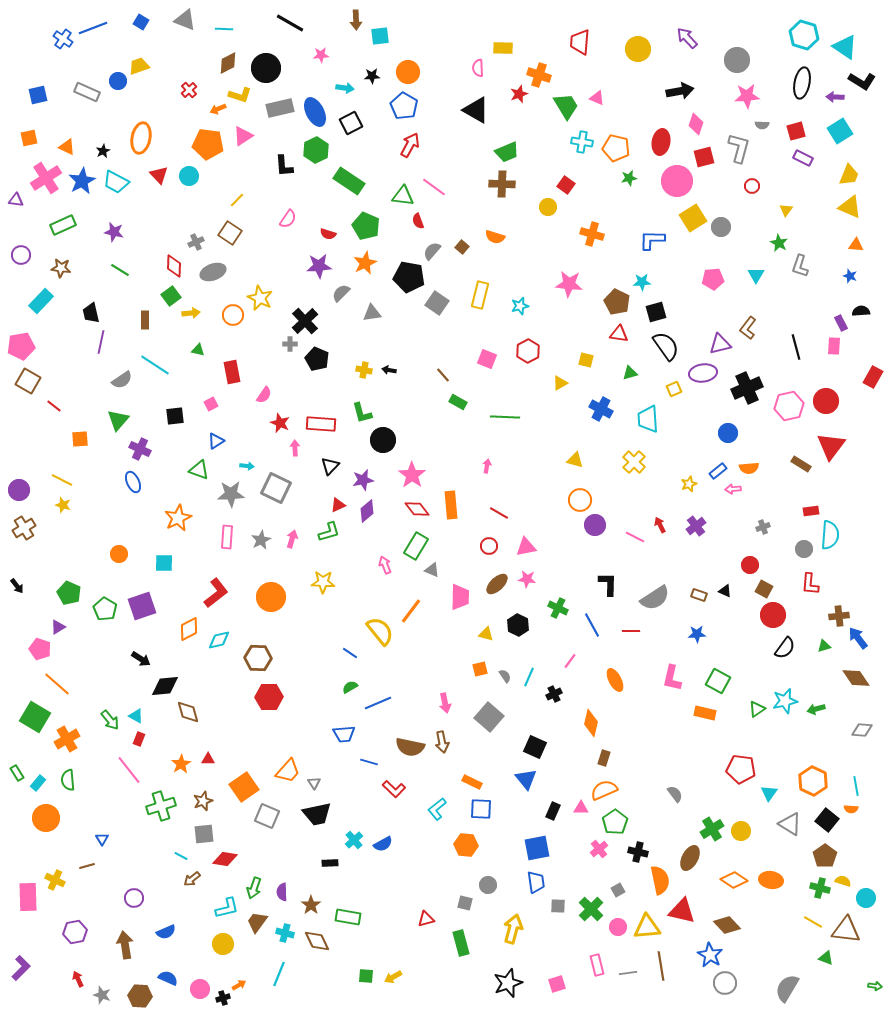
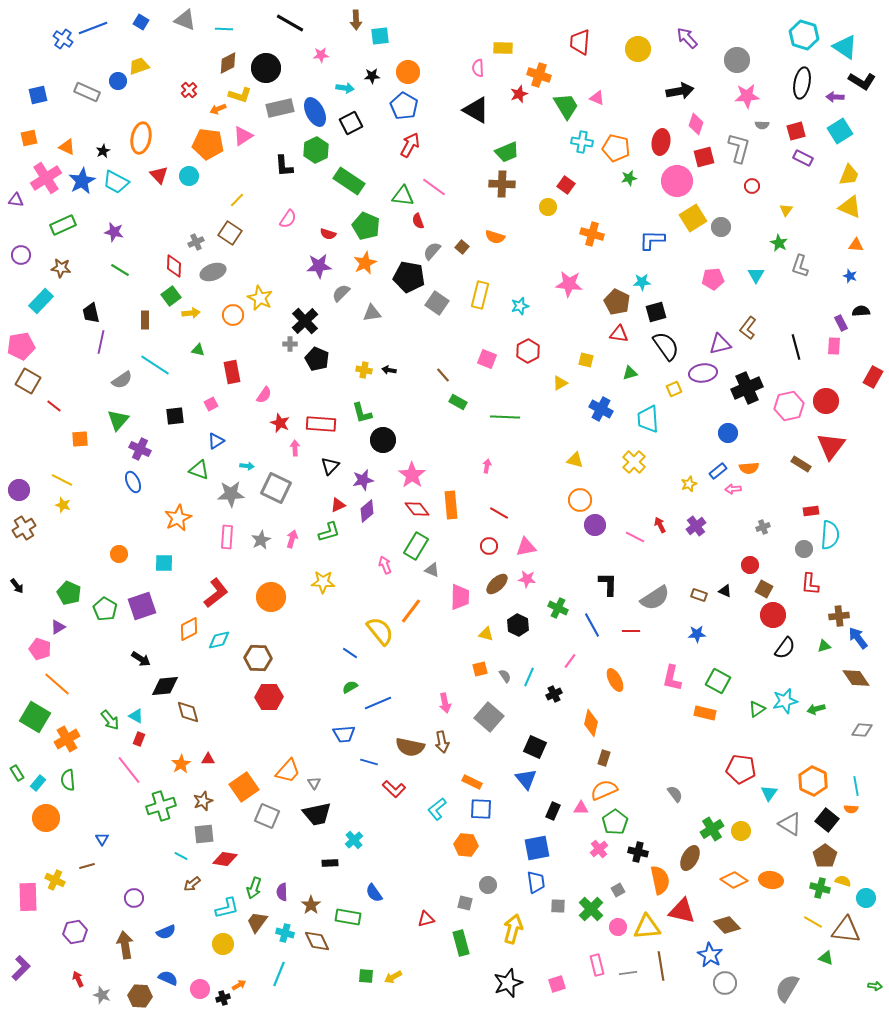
blue semicircle at (383, 844): moved 9 px left, 49 px down; rotated 84 degrees clockwise
brown arrow at (192, 879): moved 5 px down
